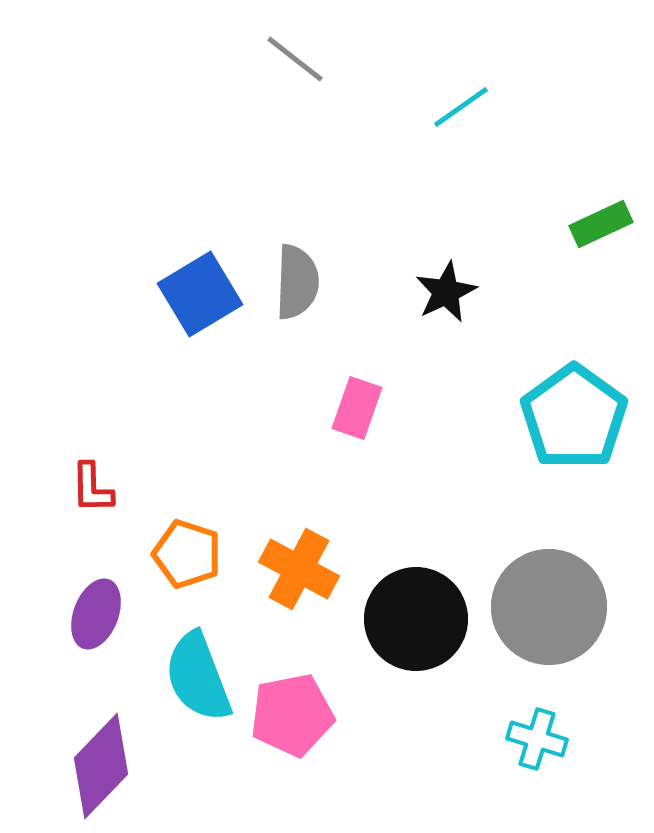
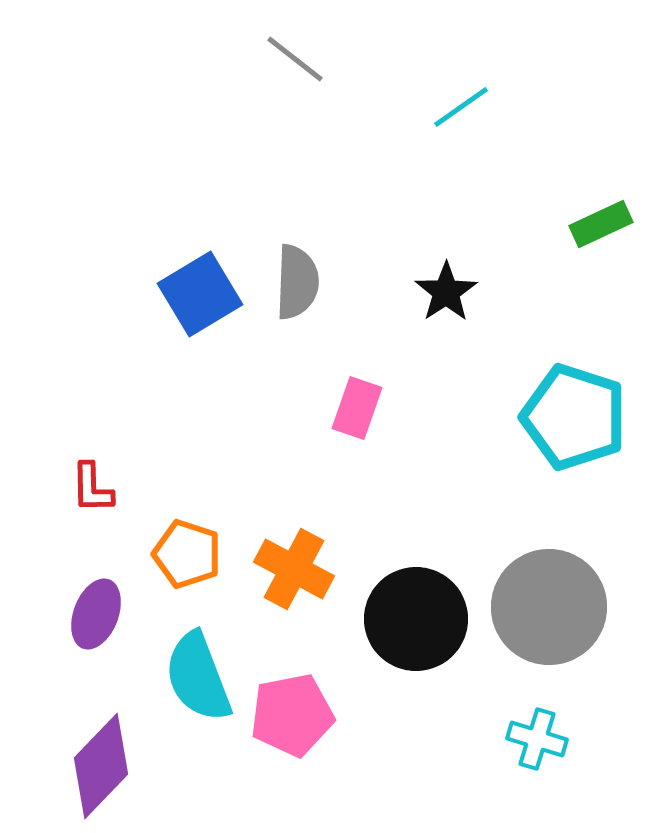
black star: rotated 8 degrees counterclockwise
cyan pentagon: rotated 18 degrees counterclockwise
orange cross: moved 5 px left
